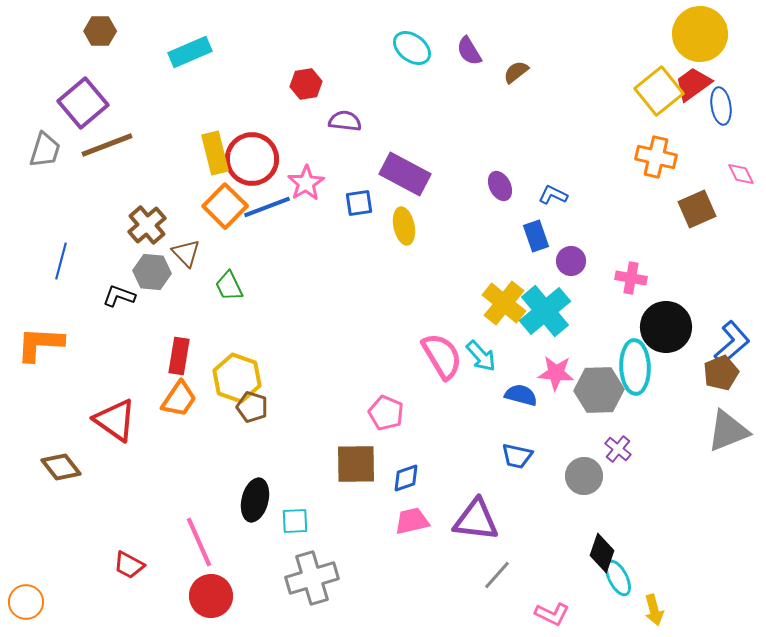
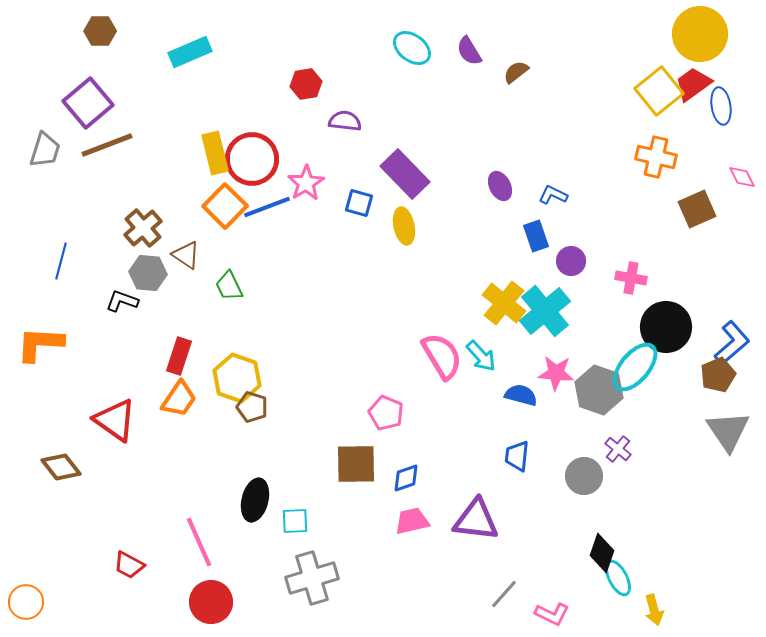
purple square at (83, 103): moved 5 px right
purple rectangle at (405, 174): rotated 18 degrees clockwise
pink diamond at (741, 174): moved 1 px right, 3 px down
blue square at (359, 203): rotated 24 degrees clockwise
brown cross at (147, 225): moved 4 px left, 3 px down
brown triangle at (186, 253): moved 2 px down; rotated 12 degrees counterclockwise
gray hexagon at (152, 272): moved 4 px left, 1 px down
black L-shape at (119, 296): moved 3 px right, 5 px down
red rectangle at (179, 356): rotated 9 degrees clockwise
cyan ellipse at (635, 367): rotated 42 degrees clockwise
brown pentagon at (721, 373): moved 3 px left, 2 px down
gray hexagon at (599, 390): rotated 21 degrees clockwise
gray triangle at (728, 431): rotated 42 degrees counterclockwise
blue trapezoid at (517, 456): rotated 84 degrees clockwise
gray line at (497, 575): moved 7 px right, 19 px down
red circle at (211, 596): moved 6 px down
